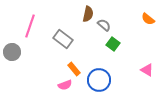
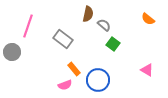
pink line: moved 2 px left
blue circle: moved 1 px left
